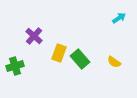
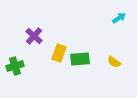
green rectangle: rotated 54 degrees counterclockwise
